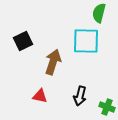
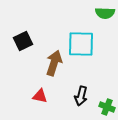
green semicircle: moved 6 px right; rotated 102 degrees counterclockwise
cyan square: moved 5 px left, 3 px down
brown arrow: moved 1 px right, 1 px down
black arrow: moved 1 px right
